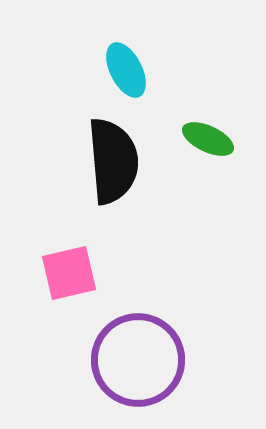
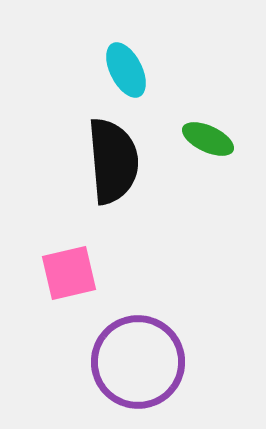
purple circle: moved 2 px down
